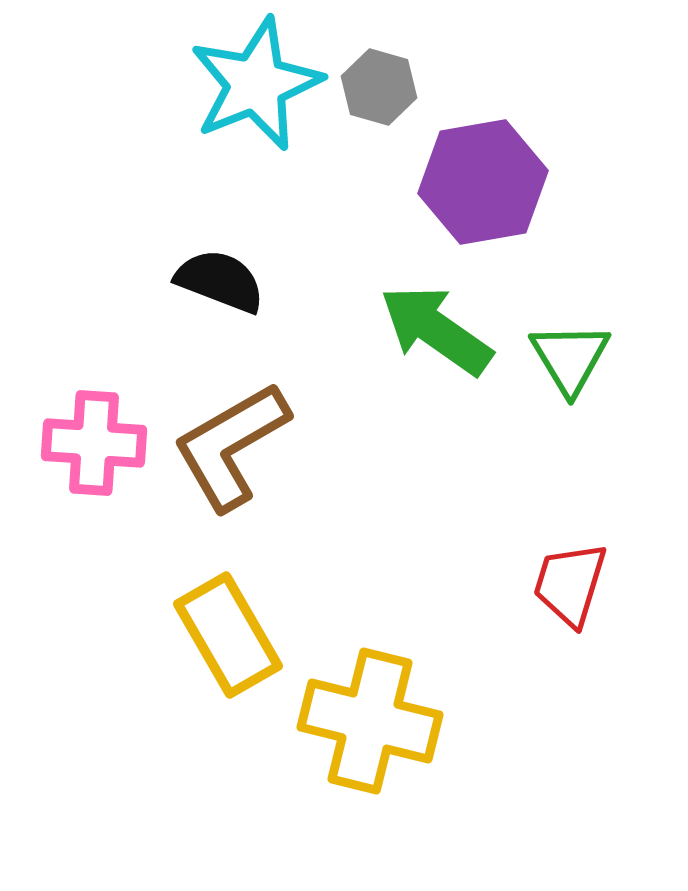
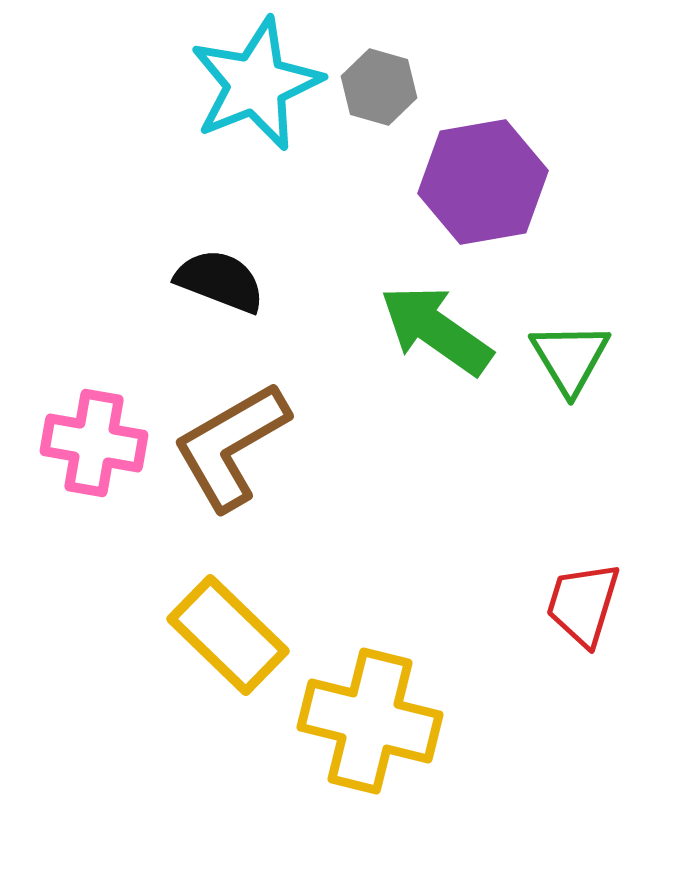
pink cross: rotated 6 degrees clockwise
red trapezoid: moved 13 px right, 20 px down
yellow rectangle: rotated 16 degrees counterclockwise
